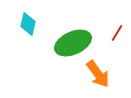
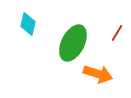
green ellipse: rotated 39 degrees counterclockwise
orange arrow: rotated 36 degrees counterclockwise
